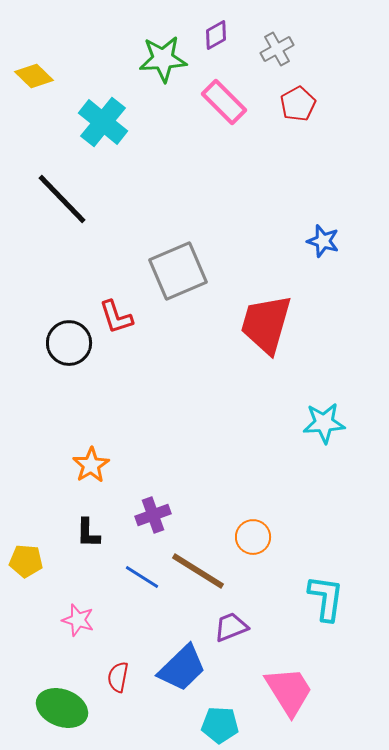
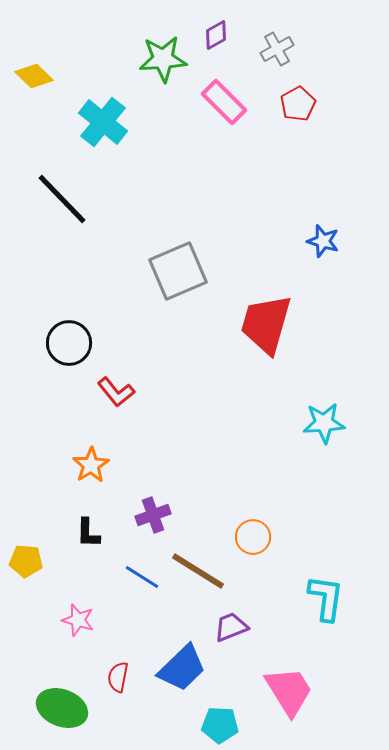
red L-shape: moved 75 px down; rotated 21 degrees counterclockwise
